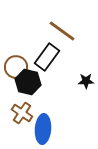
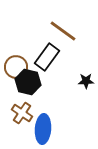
brown line: moved 1 px right
